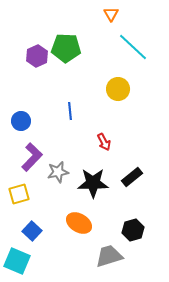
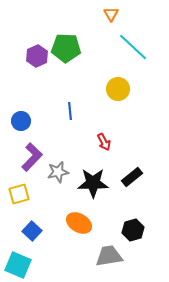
gray trapezoid: rotated 8 degrees clockwise
cyan square: moved 1 px right, 4 px down
